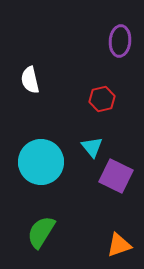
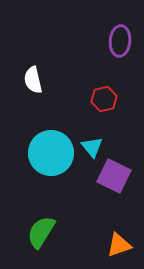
white semicircle: moved 3 px right
red hexagon: moved 2 px right
cyan circle: moved 10 px right, 9 px up
purple square: moved 2 px left
